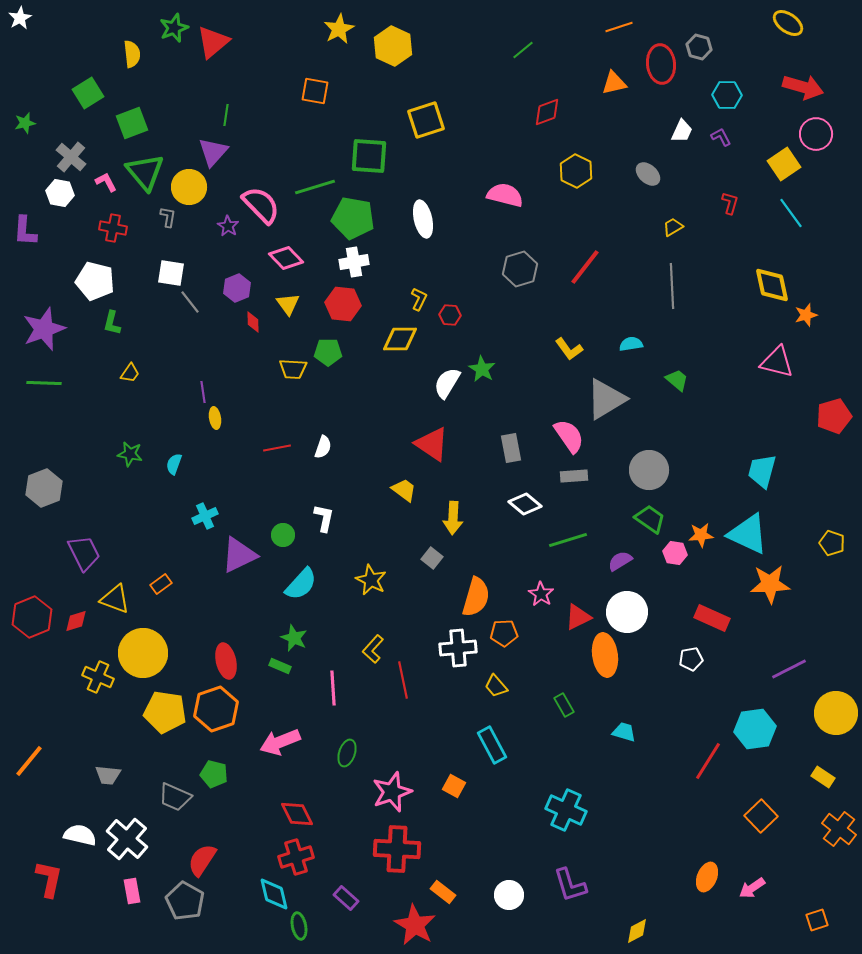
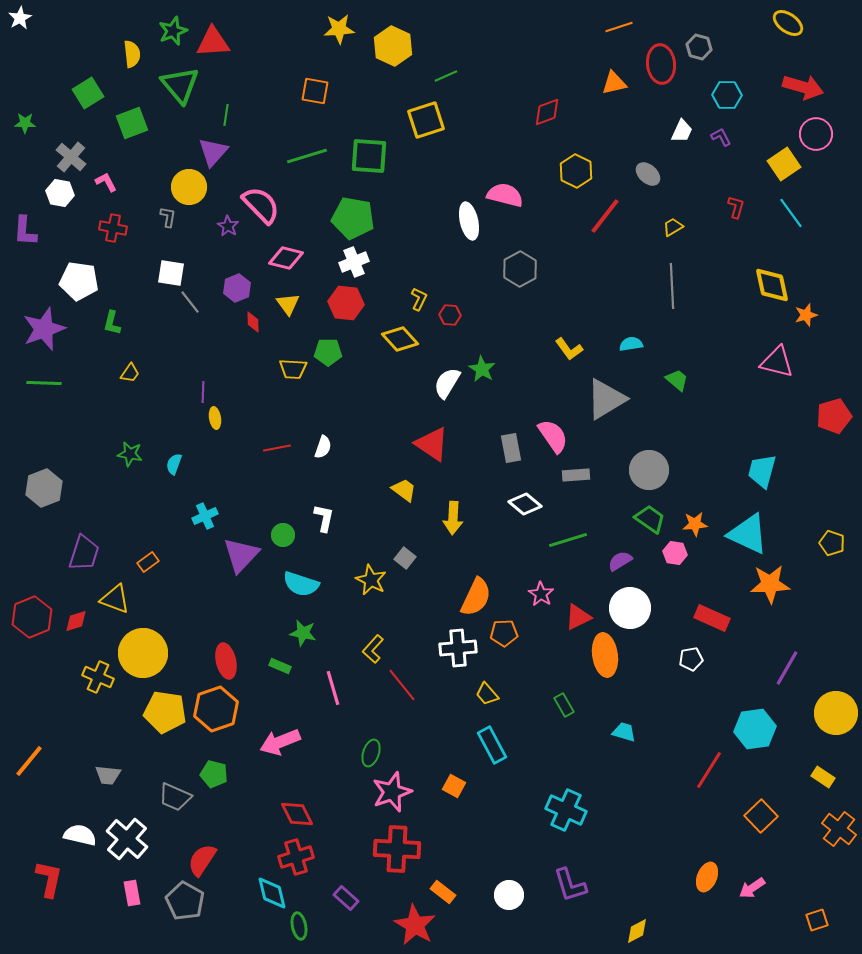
green star at (174, 28): moved 1 px left, 3 px down
yellow star at (339, 29): rotated 24 degrees clockwise
red triangle at (213, 42): rotated 36 degrees clockwise
green line at (523, 50): moved 77 px left, 26 px down; rotated 15 degrees clockwise
green star at (25, 123): rotated 15 degrees clockwise
green triangle at (145, 172): moved 35 px right, 87 px up
green line at (315, 187): moved 8 px left, 31 px up
red L-shape at (730, 203): moved 6 px right, 4 px down
white ellipse at (423, 219): moved 46 px right, 2 px down
pink diamond at (286, 258): rotated 32 degrees counterclockwise
white cross at (354, 262): rotated 12 degrees counterclockwise
red line at (585, 267): moved 20 px right, 51 px up
gray hexagon at (520, 269): rotated 12 degrees counterclockwise
white pentagon at (95, 281): moved 16 px left; rotated 6 degrees counterclockwise
red hexagon at (343, 304): moved 3 px right, 1 px up
yellow diamond at (400, 339): rotated 48 degrees clockwise
purple line at (203, 392): rotated 10 degrees clockwise
pink semicircle at (569, 436): moved 16 px left
gray rectangle at (574, 476): moved 2 px right, 1 px up
orange star at (701, 535): moved 6 px left, 11 px up
purple trapezoid at (84, 553): rotated 45 degrees clockwise
purple triangle at (239, 555): moved 2 px right; rotated 21 degrees counterclockwise
gray square at (432, 558): moved 27 px left
orange rectangle at (161, 584): moved 13 px left, 22 px up
cyan semicircle at (301, 584): rotated 66 degrees clockwise
orange semicircle at (476, 597): rotated 9 degrees clockwise
white circle at (627, 612): moved 3 px right, 4 px up
green star at (294, 638): moved 9 px right, 5 px up; rotated 12 degrees counterclockwise
purple line at (789, 669): moved 2 px left, 1 px up; rotated 33 degrees counterclockwise
red line at (403, 680): moved 1 px left, 5 px down; rotated 27 degrees counterclockwise
yellow trapezoid at (496, 686): moved 9 px left, 8 px down
pink line at (333, 688): rotated 12 degrees counterclockwise
green ellipse at (347, 753): moved 24 px right
red line at (708, 761): moved 1 px right, 9 px down
pink rectangle at (132, 891): moved 2 px down
cyan diamond at (274, 894): moved 2 px left, 1 px up
